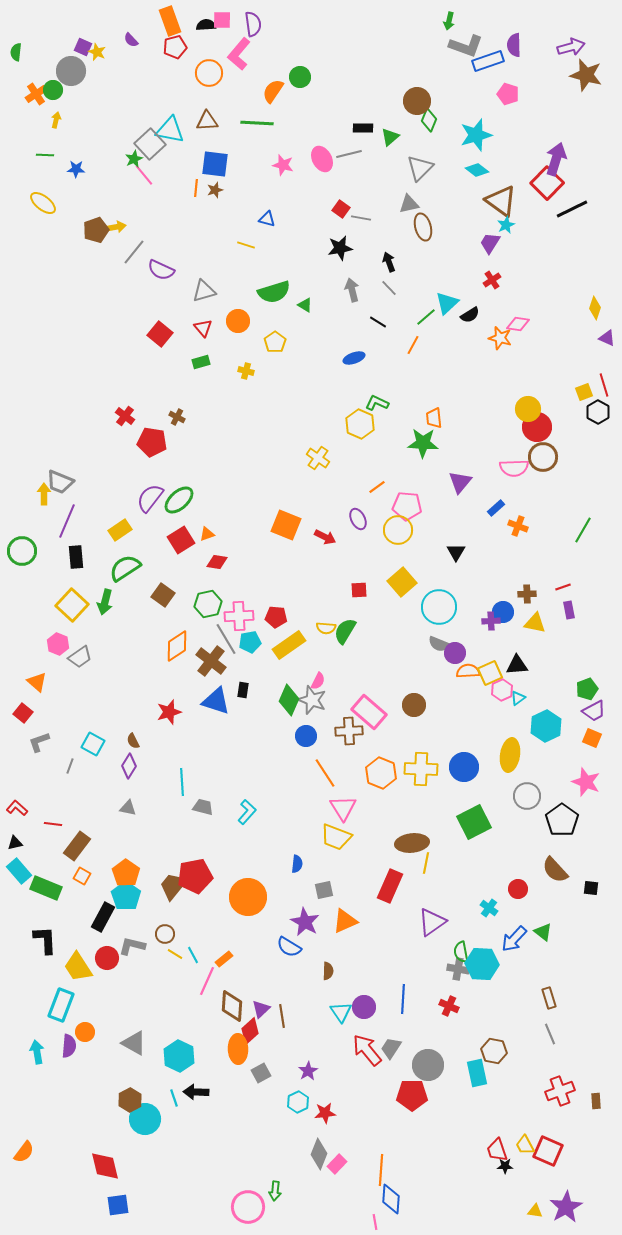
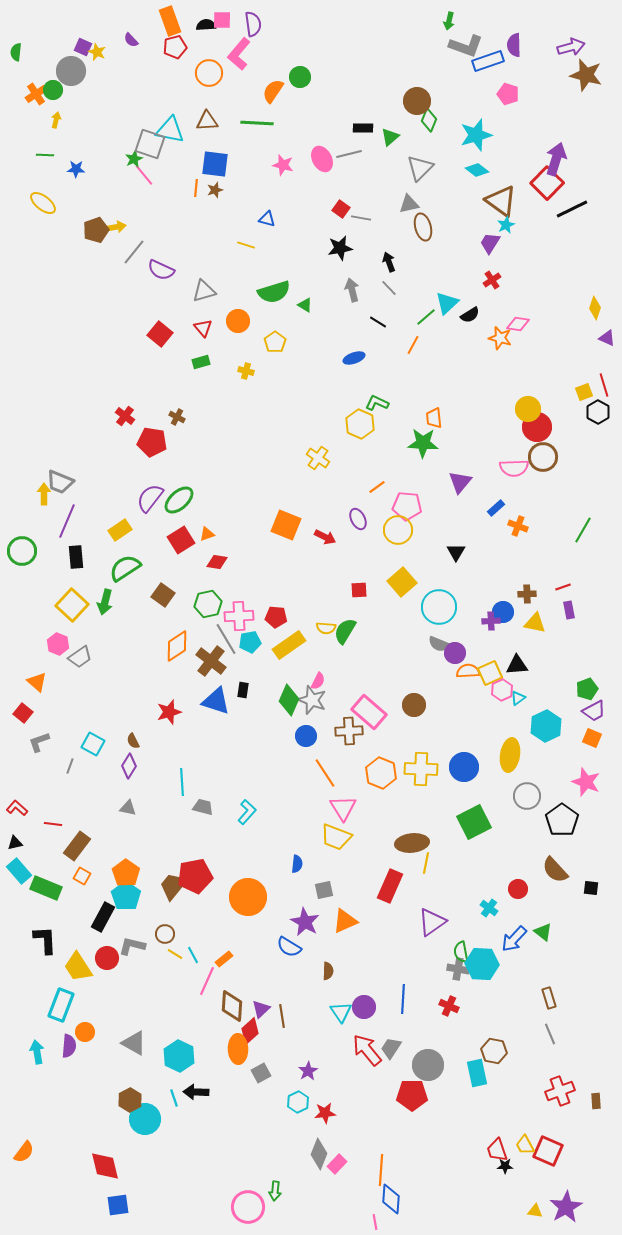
gray square at (150, 144): rotated 28 degrees counterclockwise
